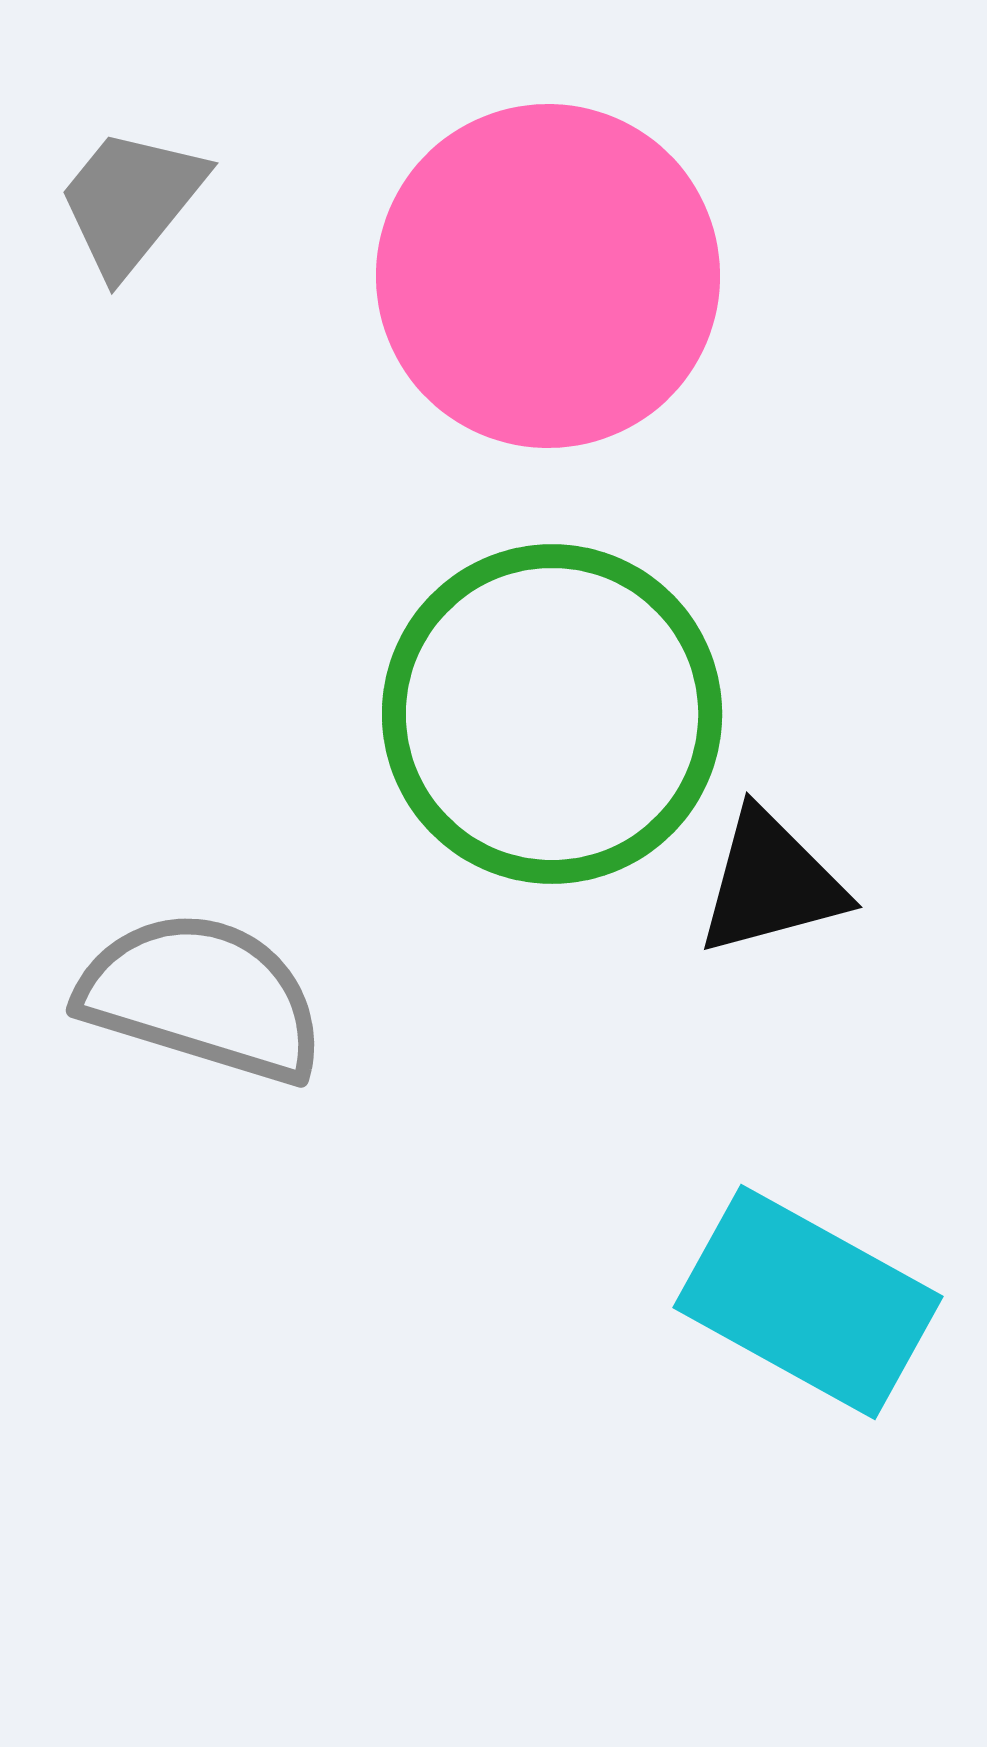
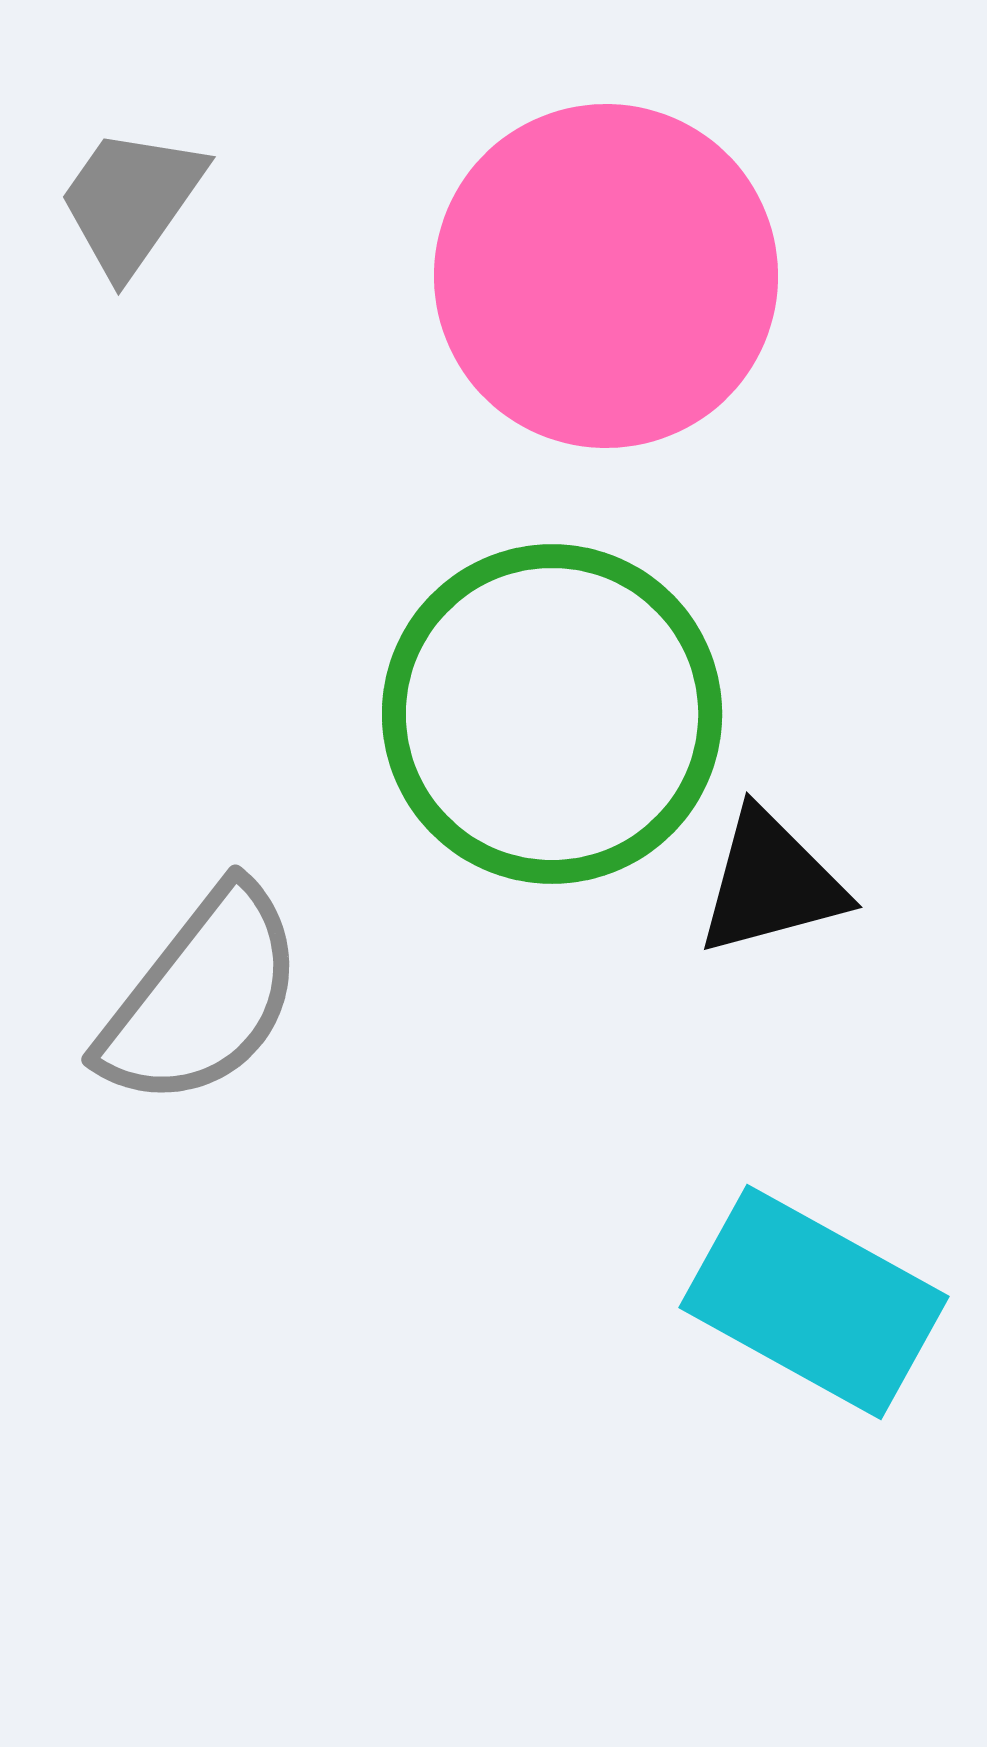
gray trapezoid: rotated 4 degrees counterclockwise
pink circle: moved 58 px right
gray semicircle: rotated 111 degrees clockwise
cyan rectangle: moved 6 px right
